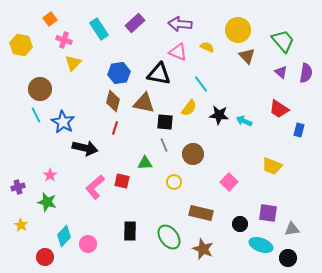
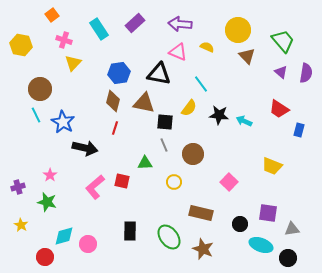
orange square at (50, 19): moved 2 px right, 4 px up
cyan diamond at (64, 236): rotated 30 degrees clockwise
